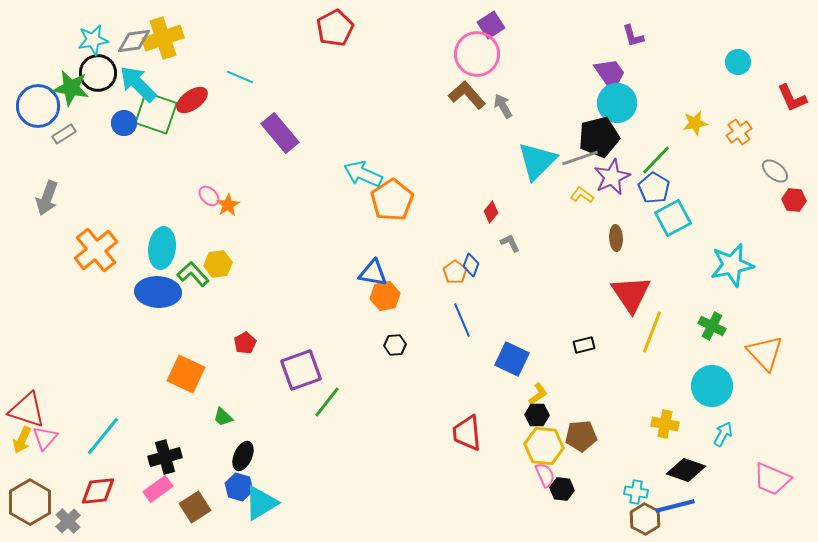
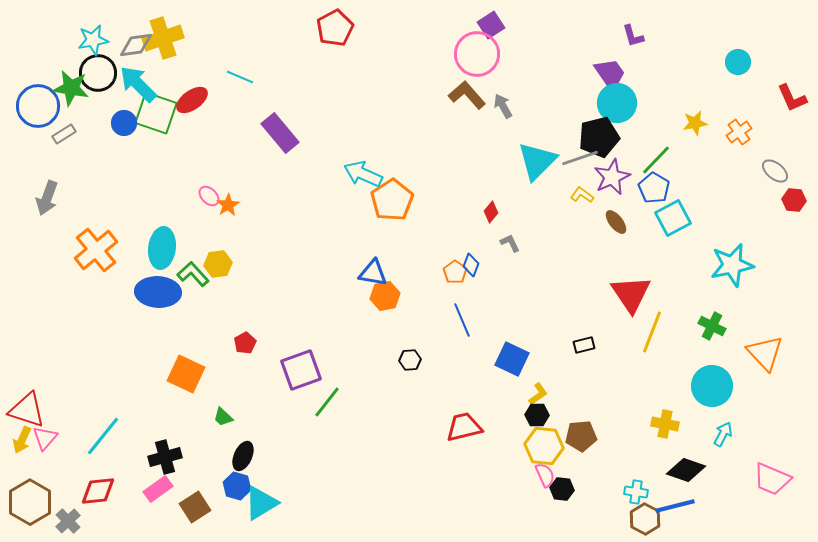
gray diamond at (134, 41): moved 2 px right, 4 px down
brown ellipse at (616, 238): moved 16 px up; rotated 35 degrees counterclockwise
black hexagon at (395, 345): moved 15 px right, 15 px down
red trapezoid at (467, 433): moved 3 px left, 6 px up; rotated 81 degrees clockwise
blue hexagon at (239, 487): moved 2 px left, 1 px up
